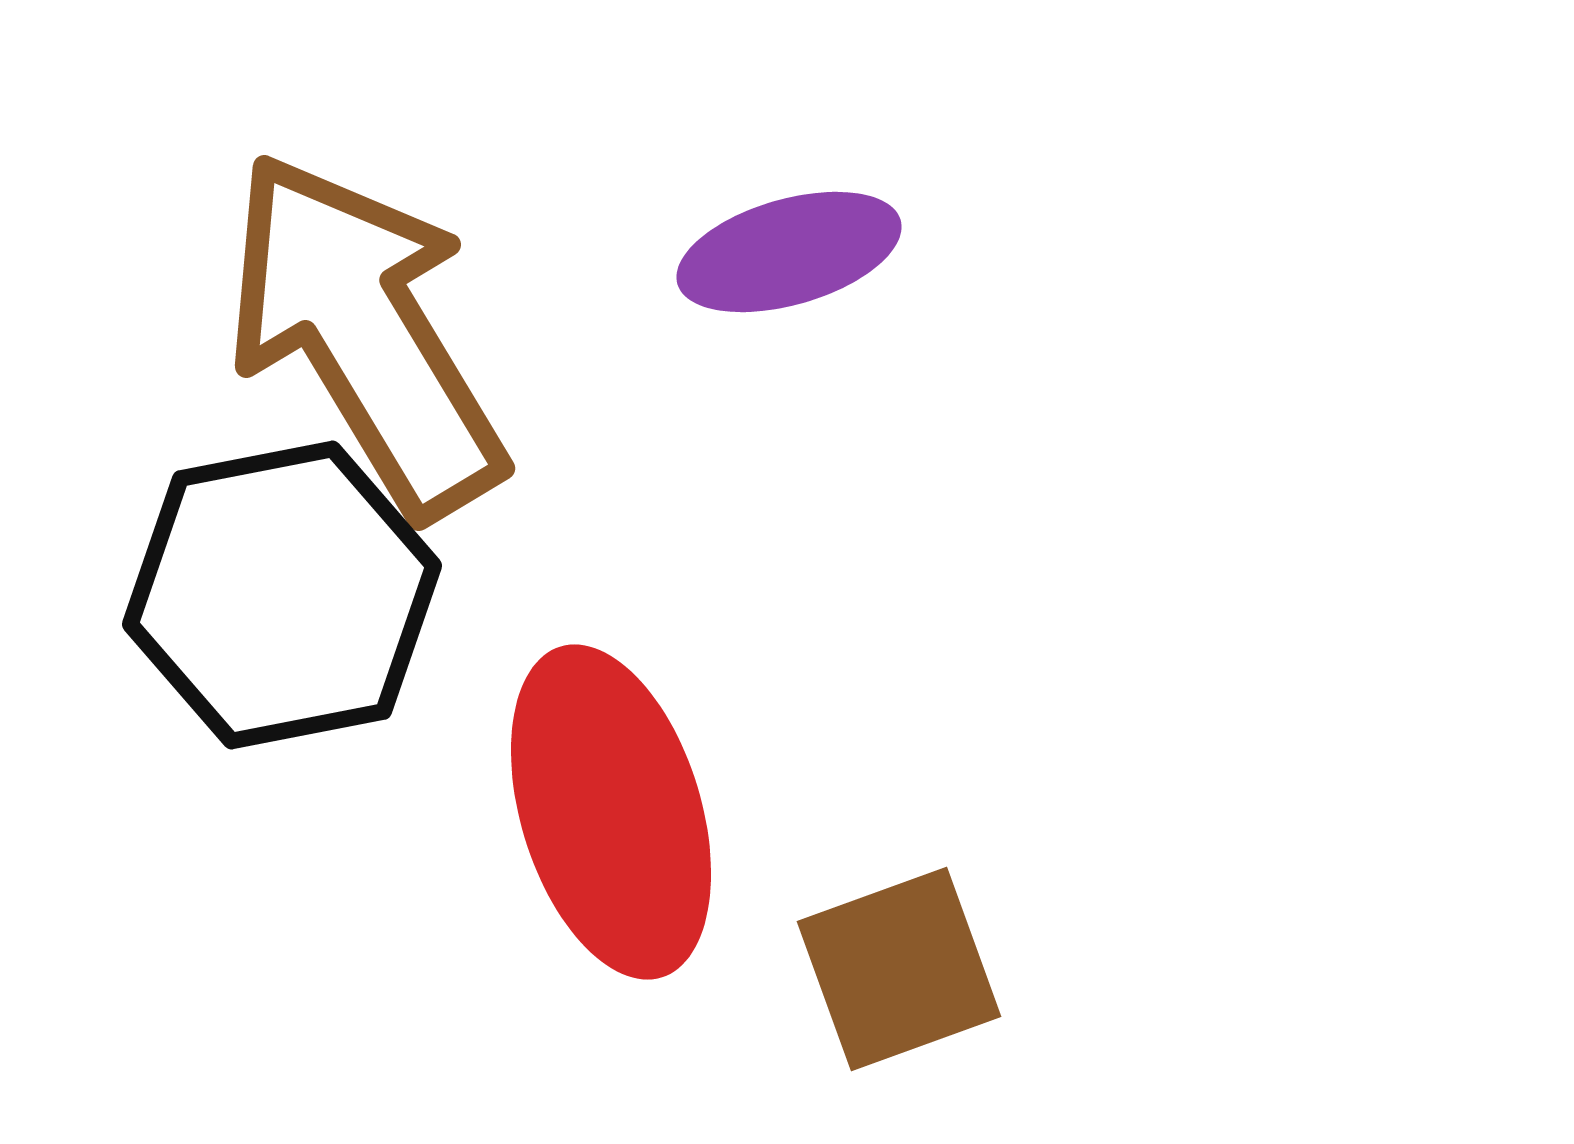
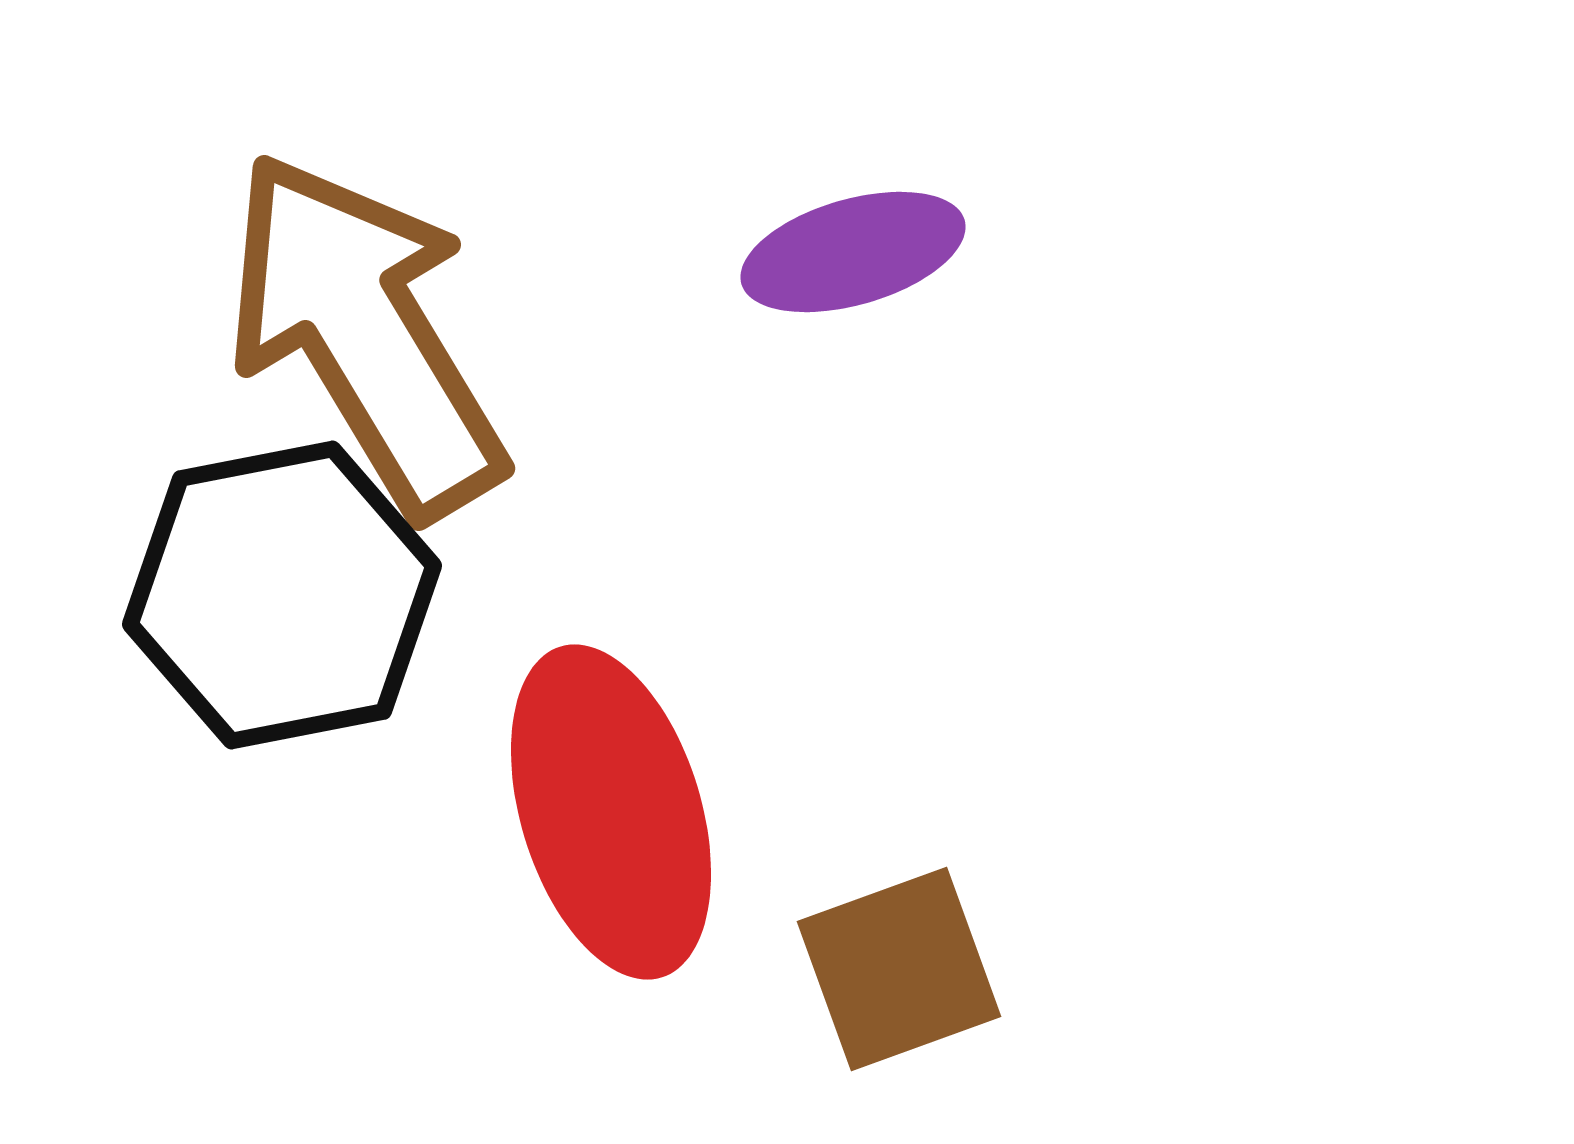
purple ellipse: moved 64 px right
